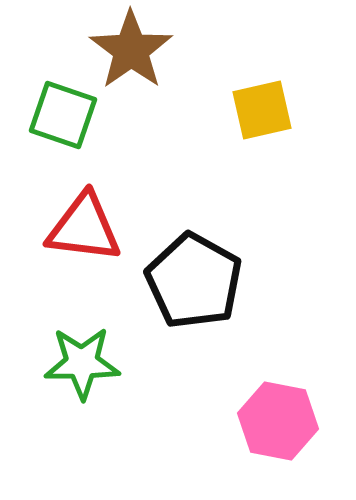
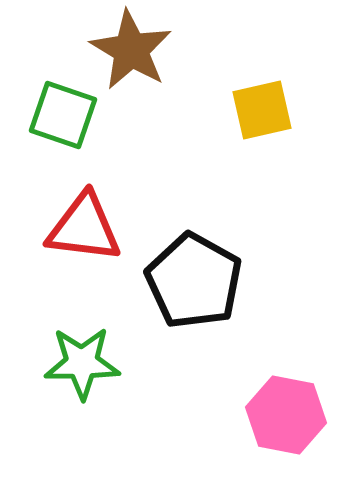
brown star: rotated 6 degrees counterclockwise
pink hexagon: moved 8 px right, 6 px up
